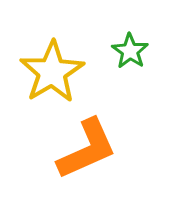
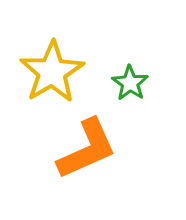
green star: moved 32 px down
